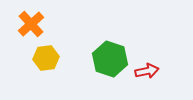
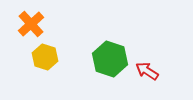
yellow hexagon: moved 1 px left, 1 px up; rotated 25 degrees clockwise
red arrow: rotated 135 degrees counterclockwise
